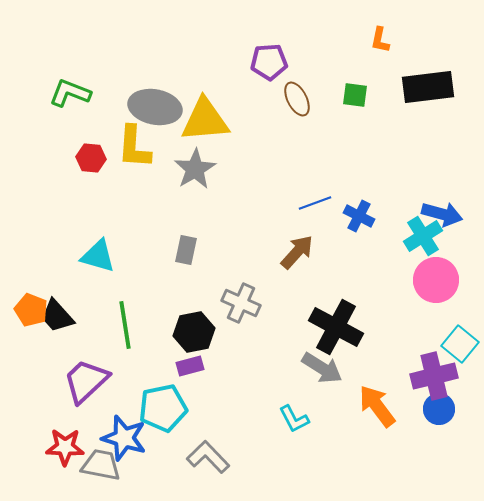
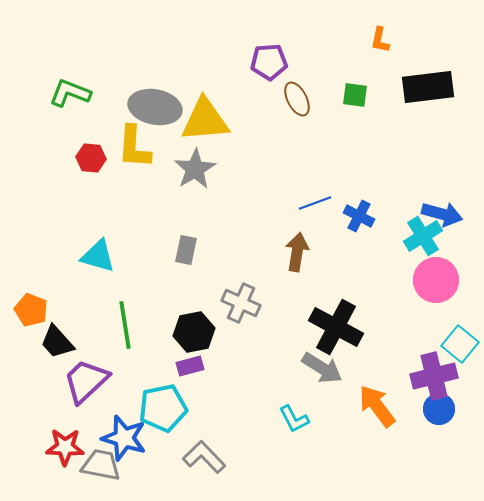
brown arrow: rotated 33 degrees counterclockwise
black trapezoid: moved 26 px down
gray L-shape: moved 4 px left
